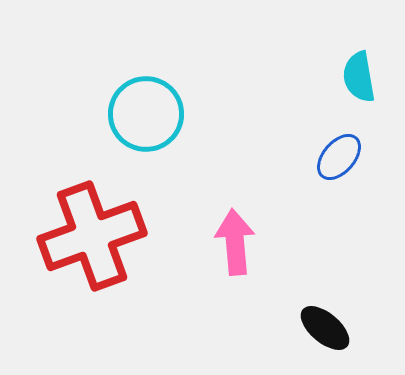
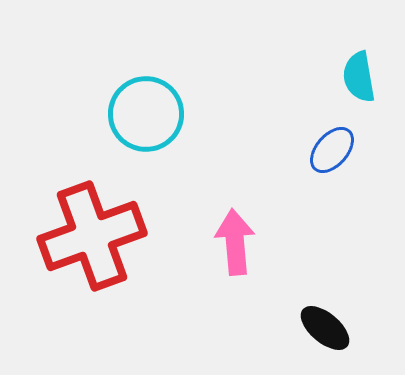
blue ellipse: moved 7 px left, 7 px up
